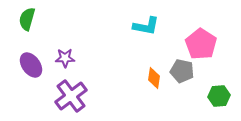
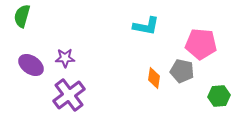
green semicircle: moved 5 px left, 3 px up
pink pentagon: rotated 28 degrees counterclockwise
purple ellipse: rotated 20 degrees counterclockwise
purple cross: moved 2 px left, 1 px up
